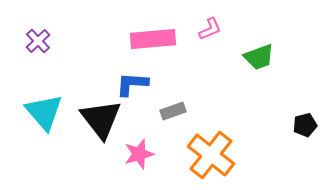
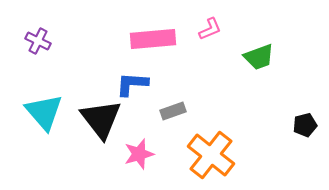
purple cross: rotated 20 degrees counterclockwise
